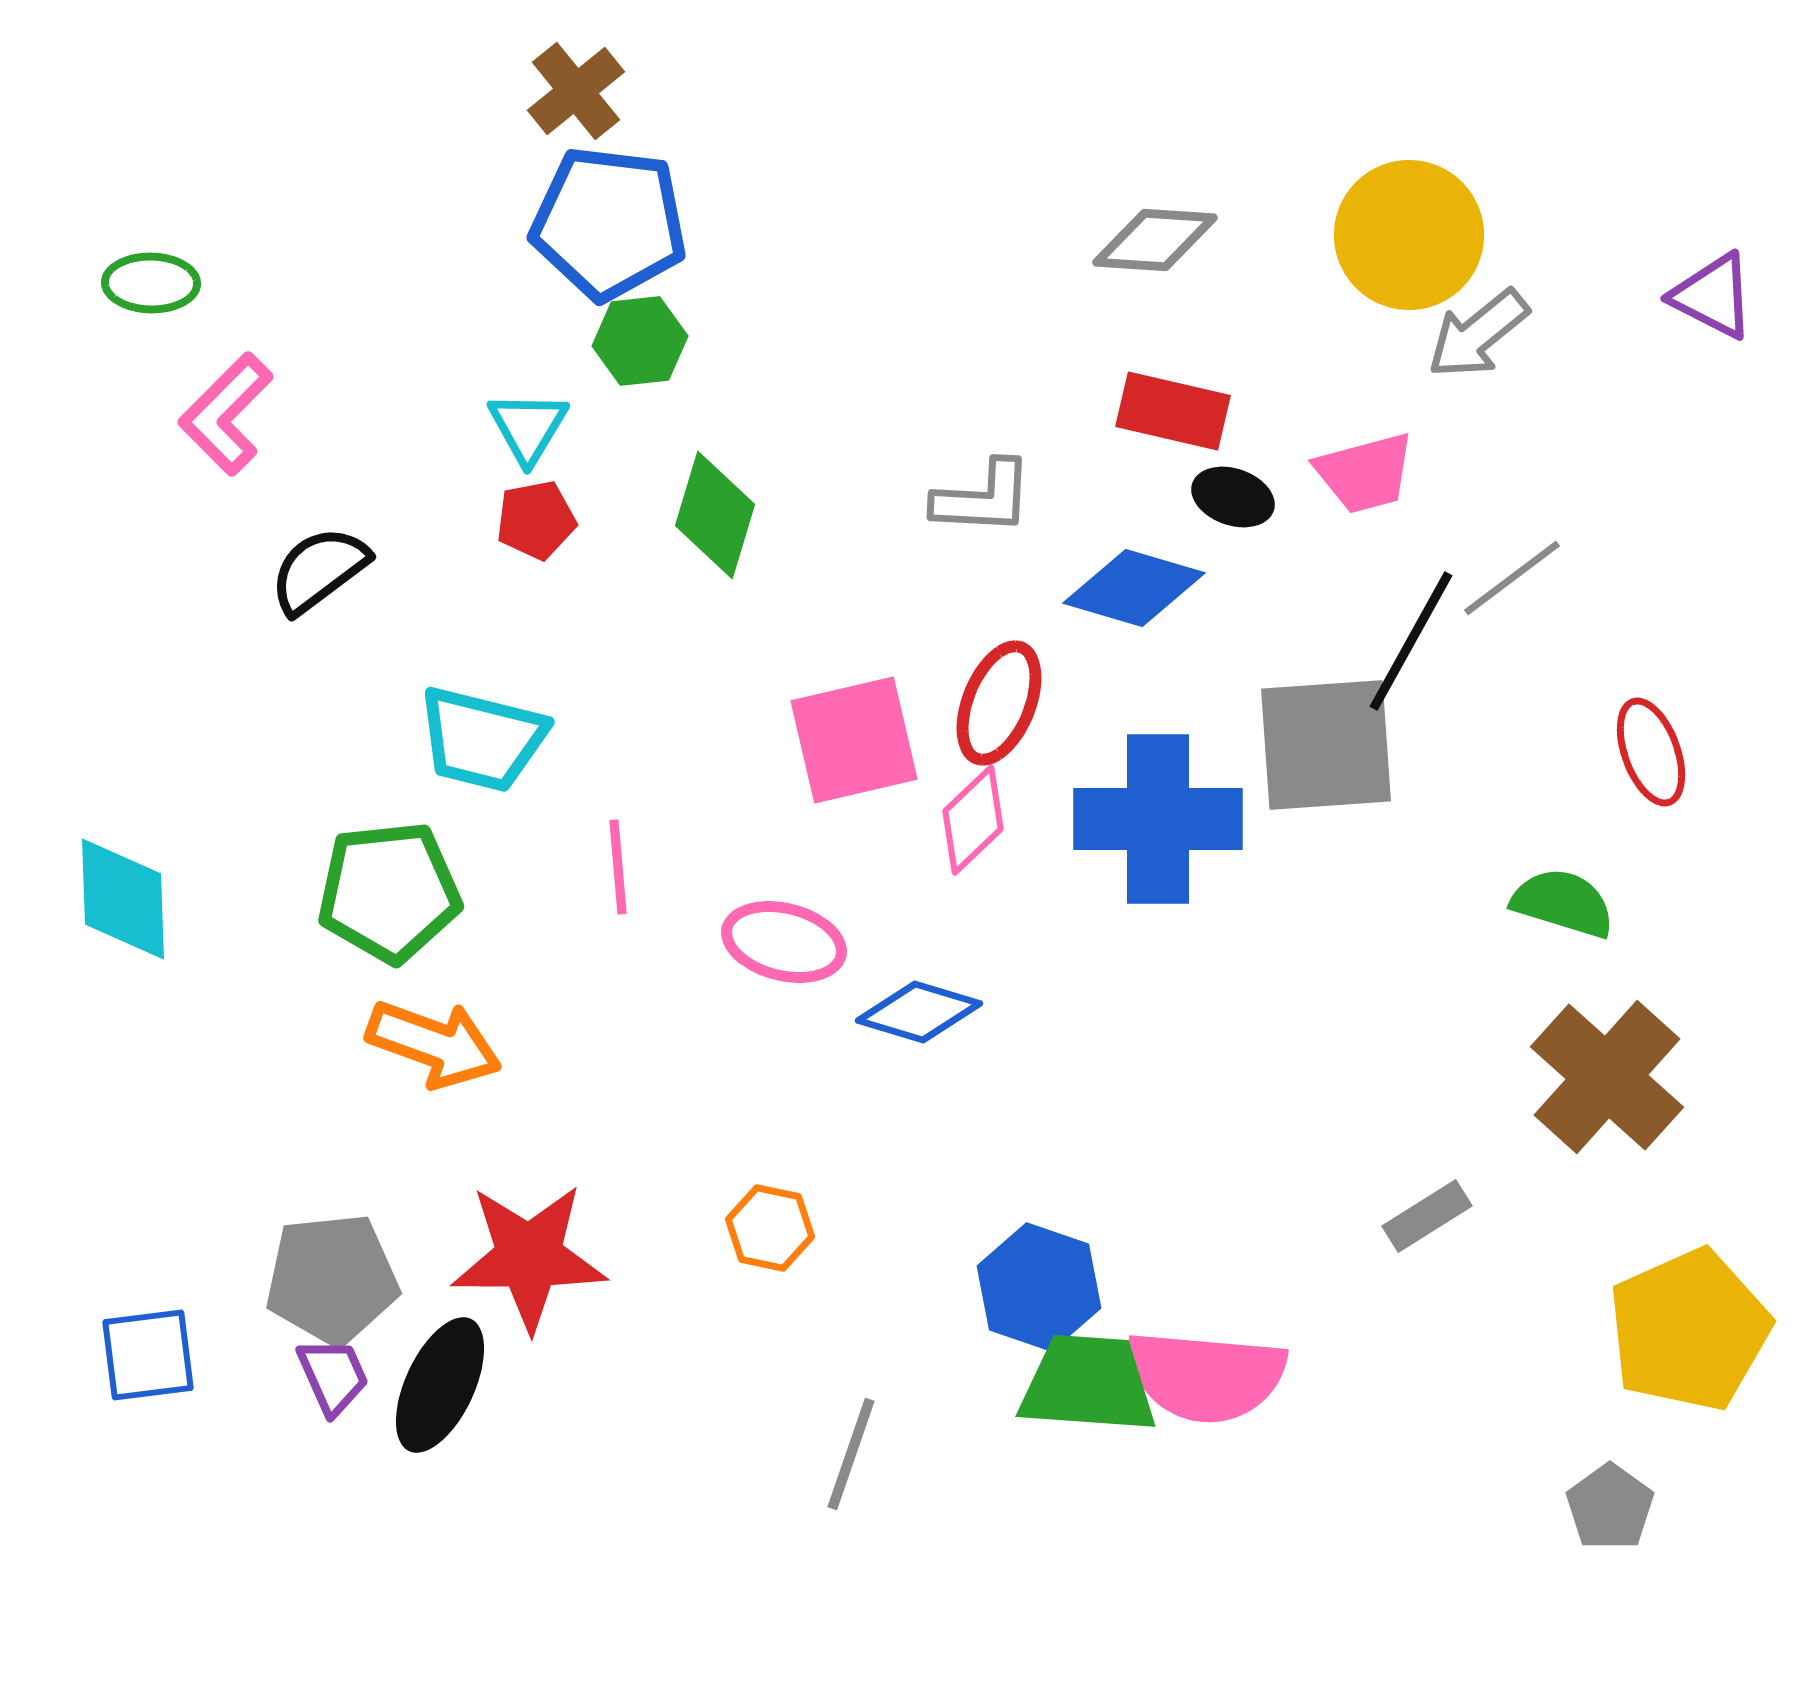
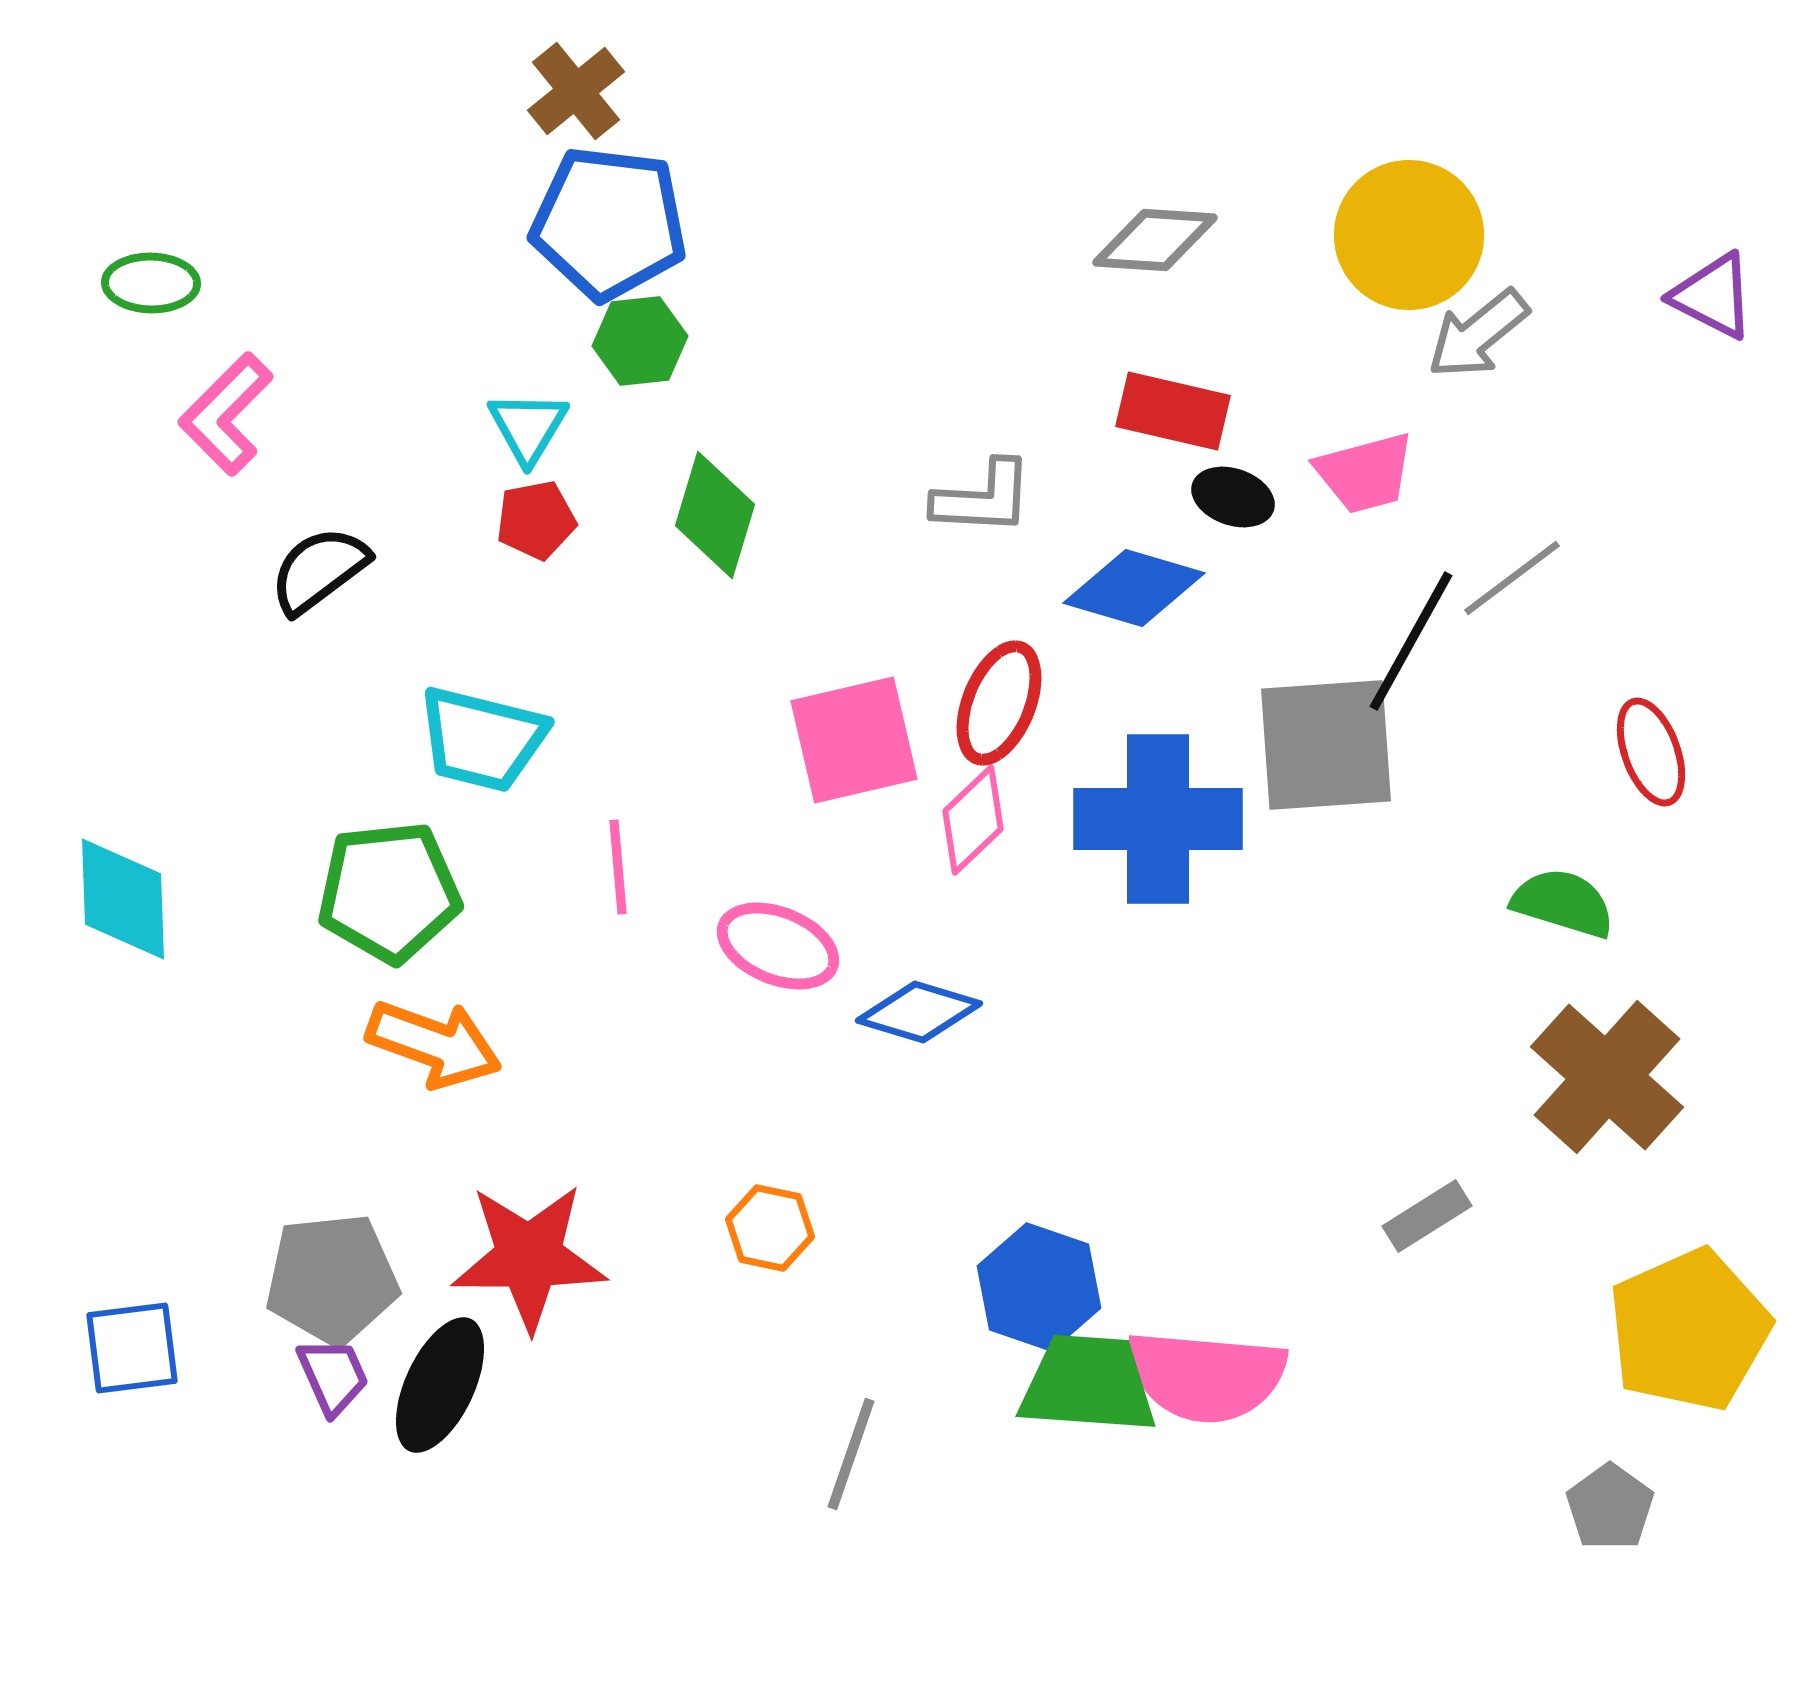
pink ellipse at (784, 942): moved 6 px left, 4 px down; rotated 8 degrees clockwise
blue square at (148, 1355): moved 16 px left, 7 px up
